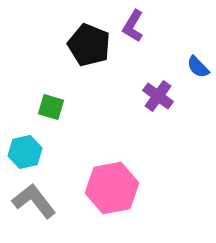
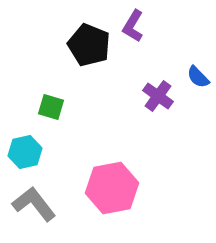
blue semicircle: moved 10 px down
gray L-shape: moved 3 px down
